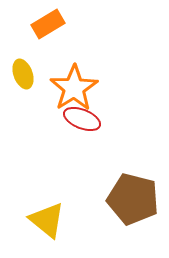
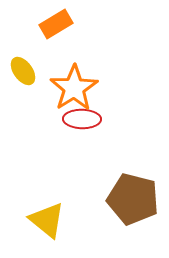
orange rectangle: moved 8 px right
yellow ellipse: moved 3 px up; rotated 16 degrees counterclockwise
red ellipse: rotated 21 degrees counterclockwise
